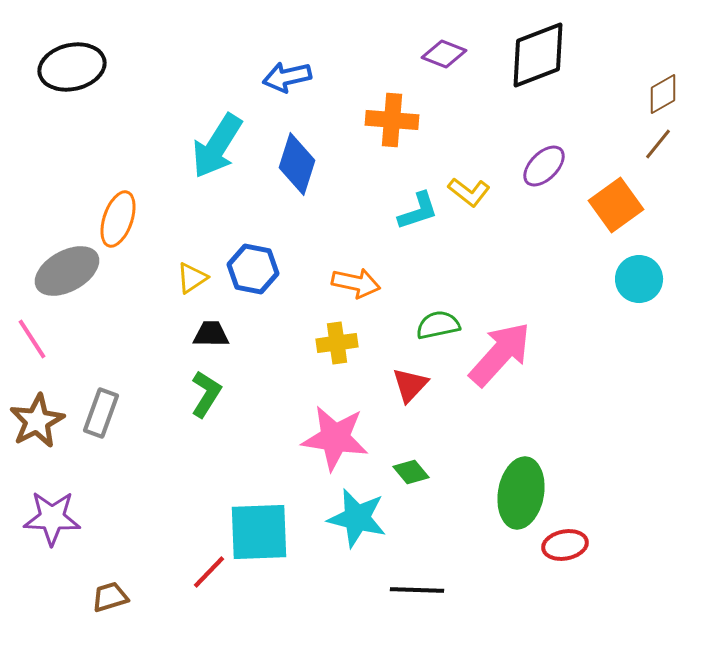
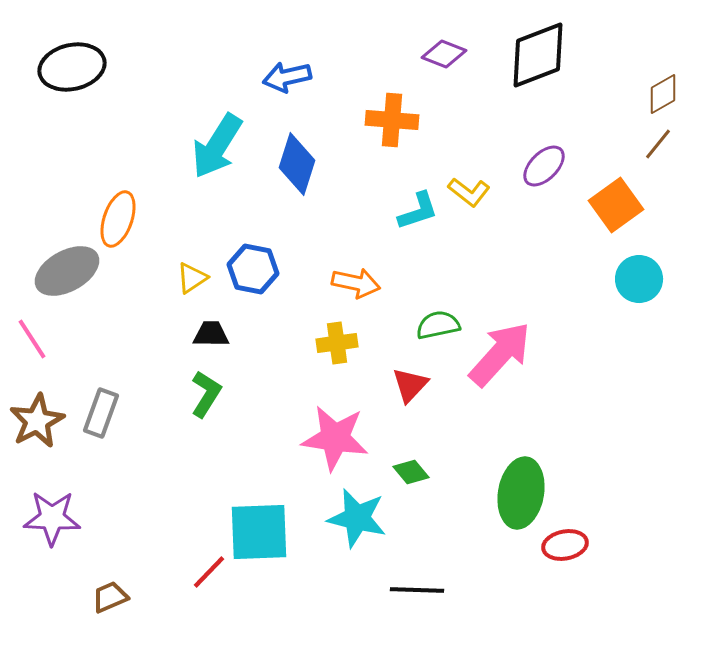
brown trapezoid: rotated 6 degrees counterclockwise
